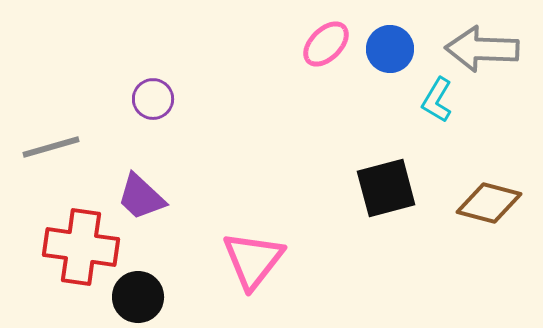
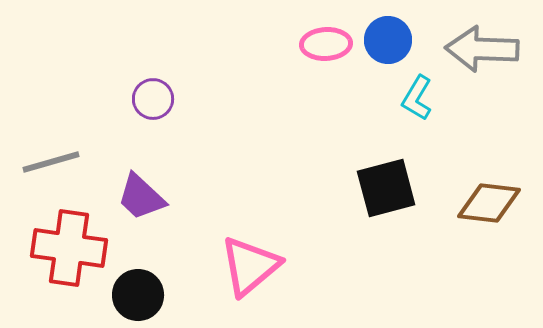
pink ellipse: rotated 42 degrees clockwise
blue circle: moved 2 px left, 9 px up
cyan L-shape: moved 20 px left, 2 px up
gray line: moved 15 px down
brown diamond: rotated 8 degrees counterclockwise
red cross: moved 12 px left, 1 px down
pink triangle: moved 3 px left, 6 px down; rotated 12 degrees clockwise
black circle: moved 2 px up
